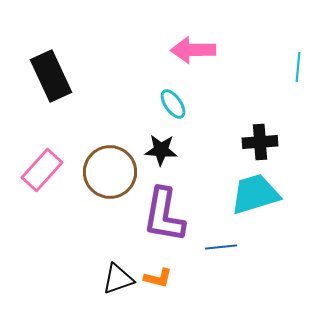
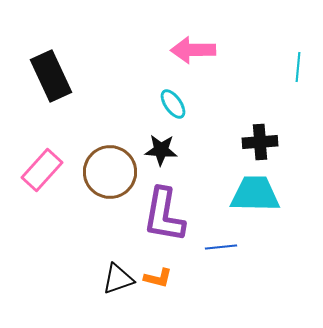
cyan trapezoid: rotated 18 degrees clockwise
